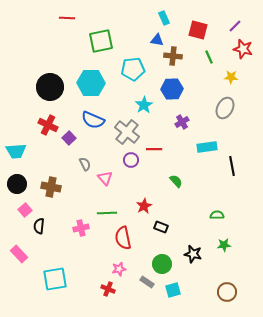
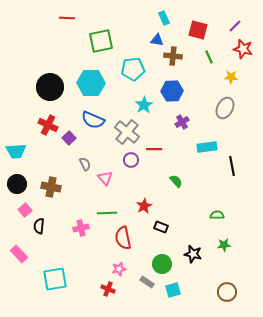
blue hexagon at (172, 89): moved 2 px down
